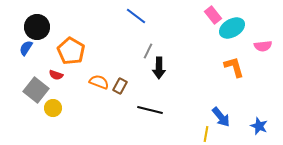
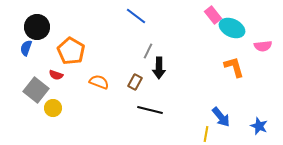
cyan ellipse: rotated 55 degrees clockwise
blue semicircle: rotated 14 degrees counterclockwise
brown rectangle: moved 15 px right, 4 px up
